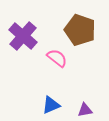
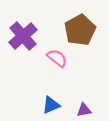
brown pentagon: rotated 24 degrees clockwise
purple cross: rotated 8 degrees clockwise
purple triangle: moved 1 px left
